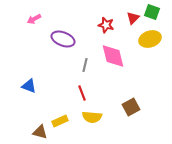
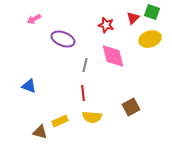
red line: moved 1 px right; rotated 14 degrees clockwise
